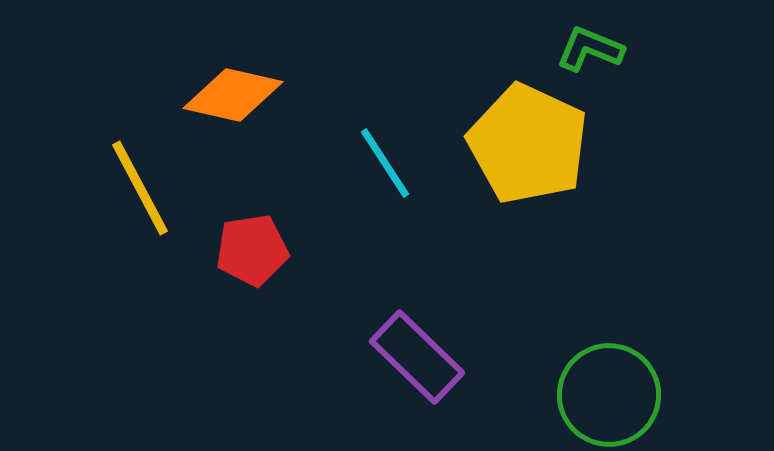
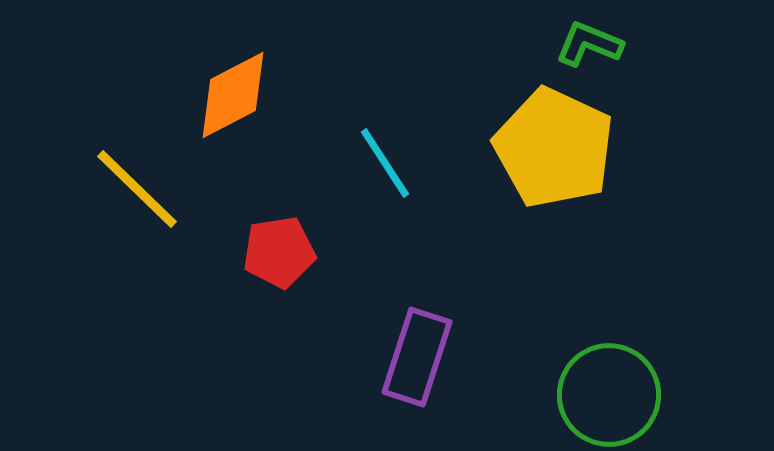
green L-shape: moved 1 px left, 5 px up
orange diamond: rotated 40 degrees counterclockwise
yellow pentagon: moved 26 px right, 4 px down
yellow line: moved 3 px left, 1 px down; rotated 18 degrees counterclockwise
red pentagon: moved 27 px right, 2 px down
purple rectangle: rotated 64 degrees clockwise
